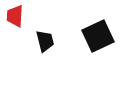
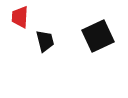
red trapezoid: moved 5 px right, 1 px down
